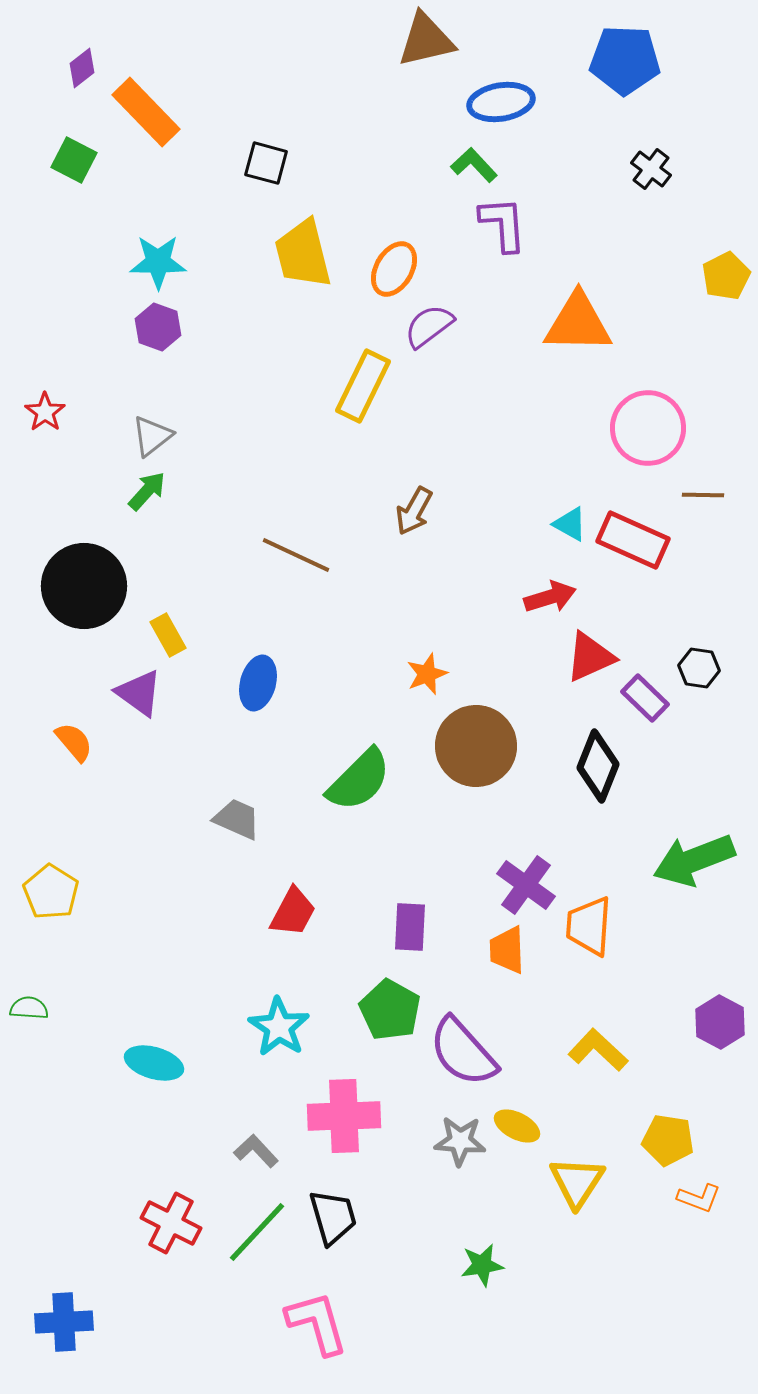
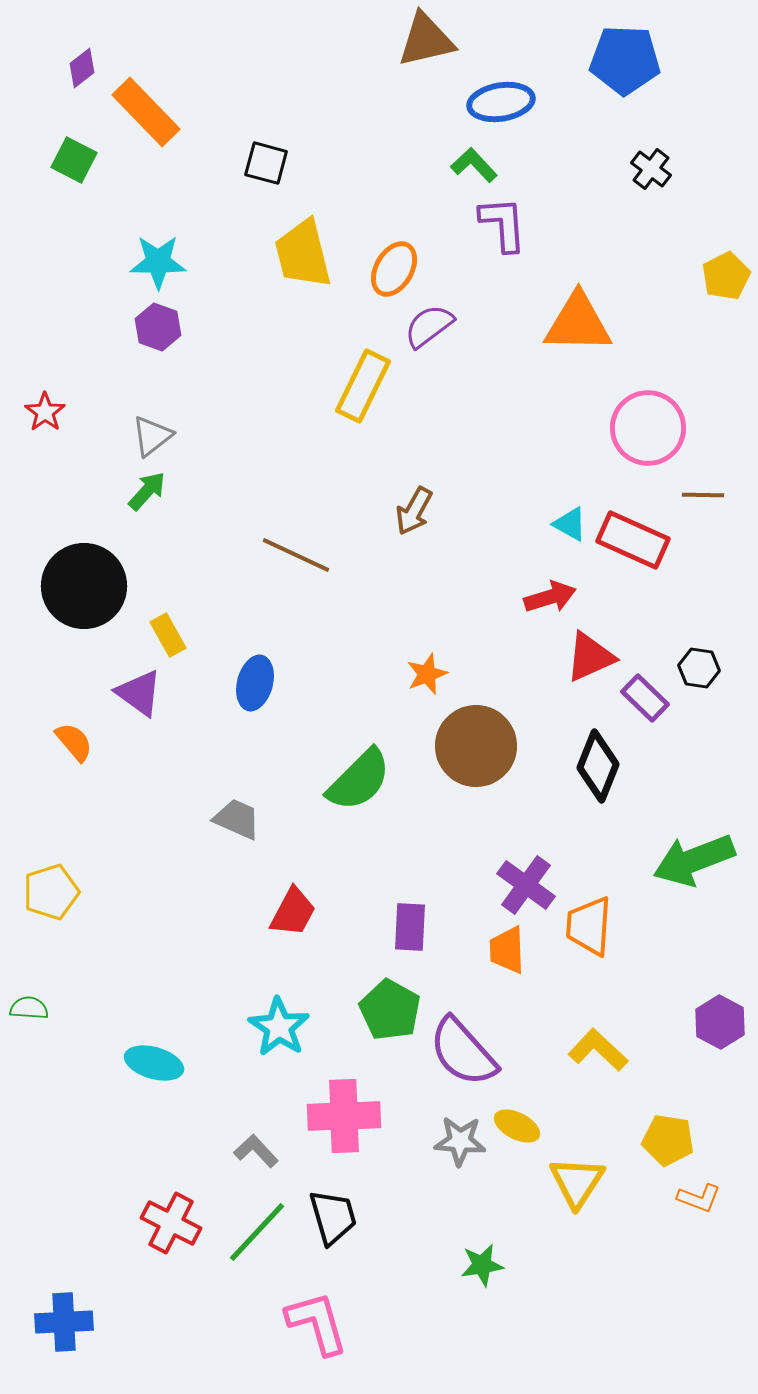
blue ellipse at (258, 683): moved 3 px left
yellow pentagon at (51, 892): rotated 22 degrees clockwise
